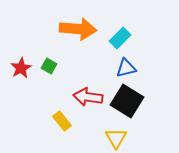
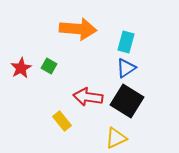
cyan rectangle: moved 6 px right, 4 px down; rotated 30 degrees counterclockwise
blue triangle: rotated 20 degrees counterclockwise
yellow triangle: rotated 35 degrees clockwise
